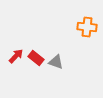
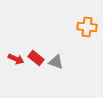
red arrow: moved 3 px down; rotated 70 degrees clockwise
